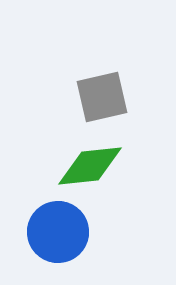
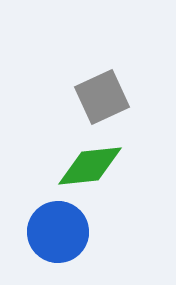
gray square: rotated 12 degrees counterclockwise
